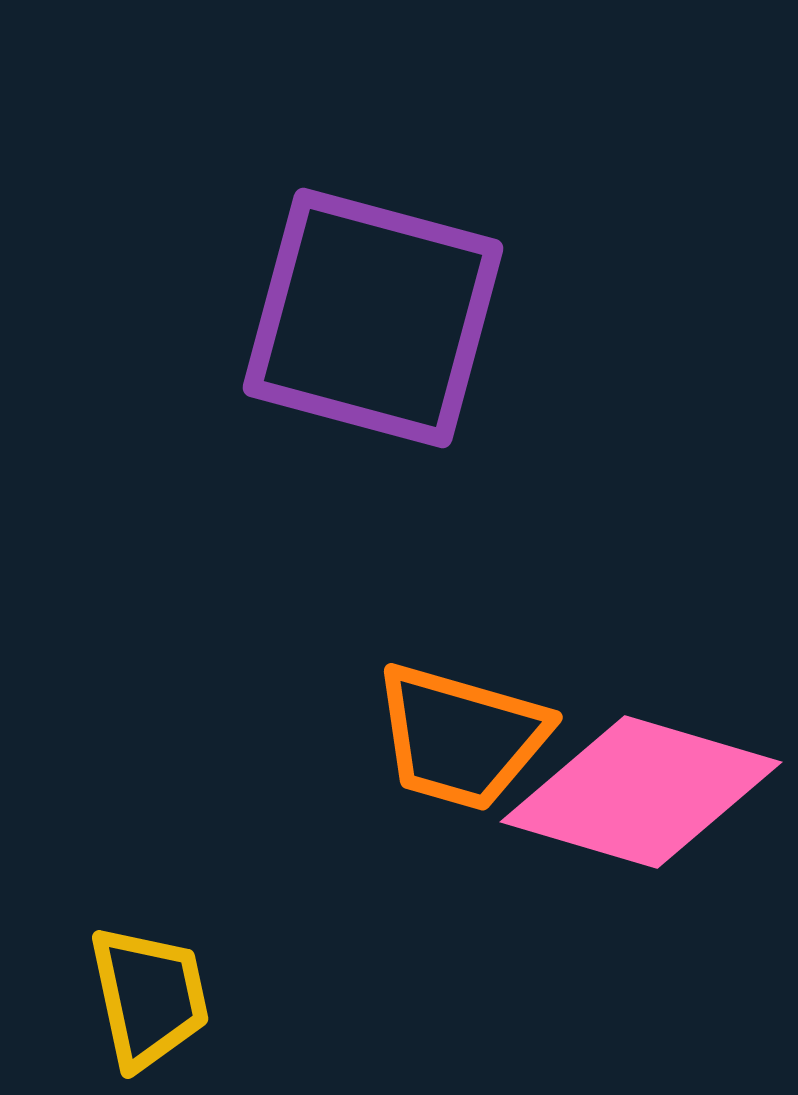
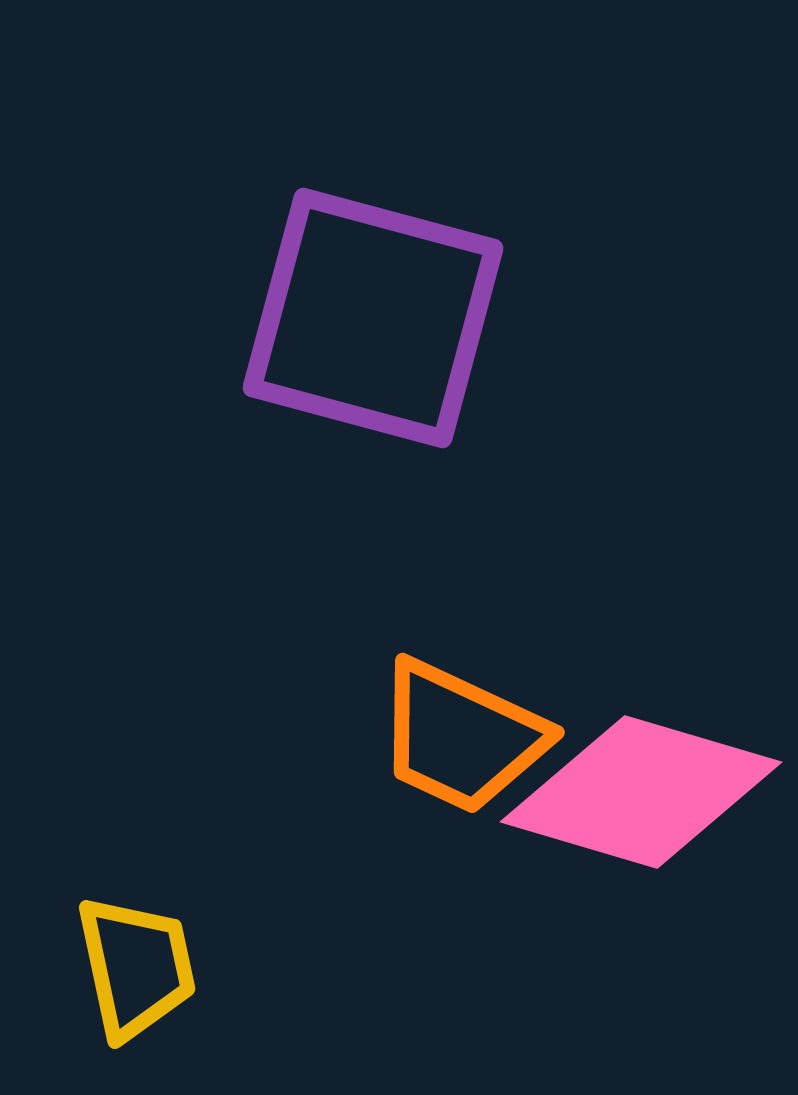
orange trapezoid: rotated 9 degrees clockwise
yellow trapezoid: moved 13 px left, 30 px up
